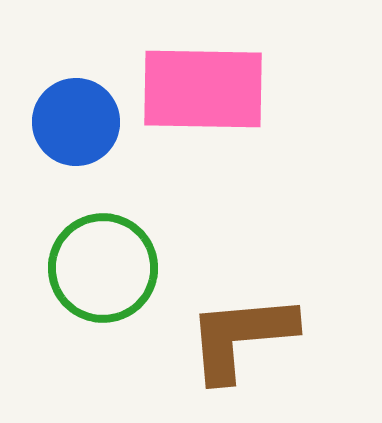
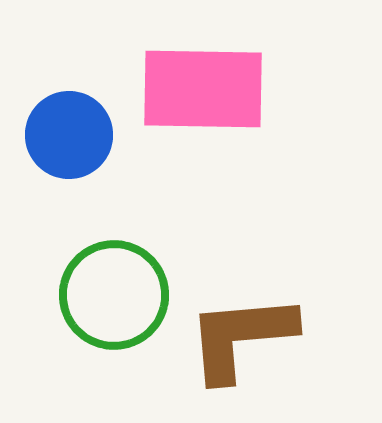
blue circle: moved 7 px left, 13 px down
green circle: moved 11 px right, 27 px down
